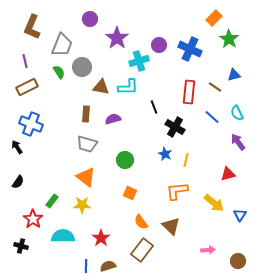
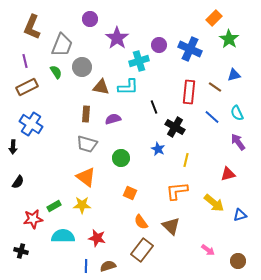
green semicircle at (59, 72): moved 3 px left
blue cross at (31, 124): rotated 10 degrees clockwise
black arrow at (17, 147): moved 4 px left; rotated 144 degrees counterclockwise
blue star at (165, 154): moved 7 px left, 5 px up
green circle at (125, 160): moved 4 px left, 2 px up
green rectangle at (52, 201): moved 2 px right, 5 px down; rotated 24 degrees clockwise
blue triangle at (240, 215): rotated 40 degrees clockwise
red star at (33, 219): rotated 30 degrees clockwise
red star at (101, 238): moved 4 px left; rotated 24 degrees counterclockwise
black cross at (21, 246): moved 5 px down
pink arrow at (208, 250): rotated 40 degrees clockwise
